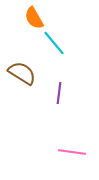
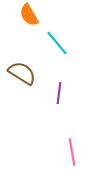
orange semicircle: moved 5 px left, 3 px up
cyan line: moved 3 px right
pink line: rotated 72 degrees clockwise
